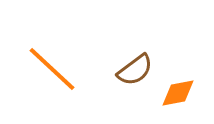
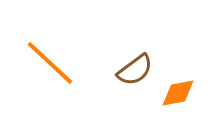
orange line: moved 2 px left, 6 px up
